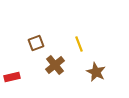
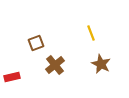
yellow line: moved 12 px right, 11 px up
brown star: moved 5 px right, 8 px up
